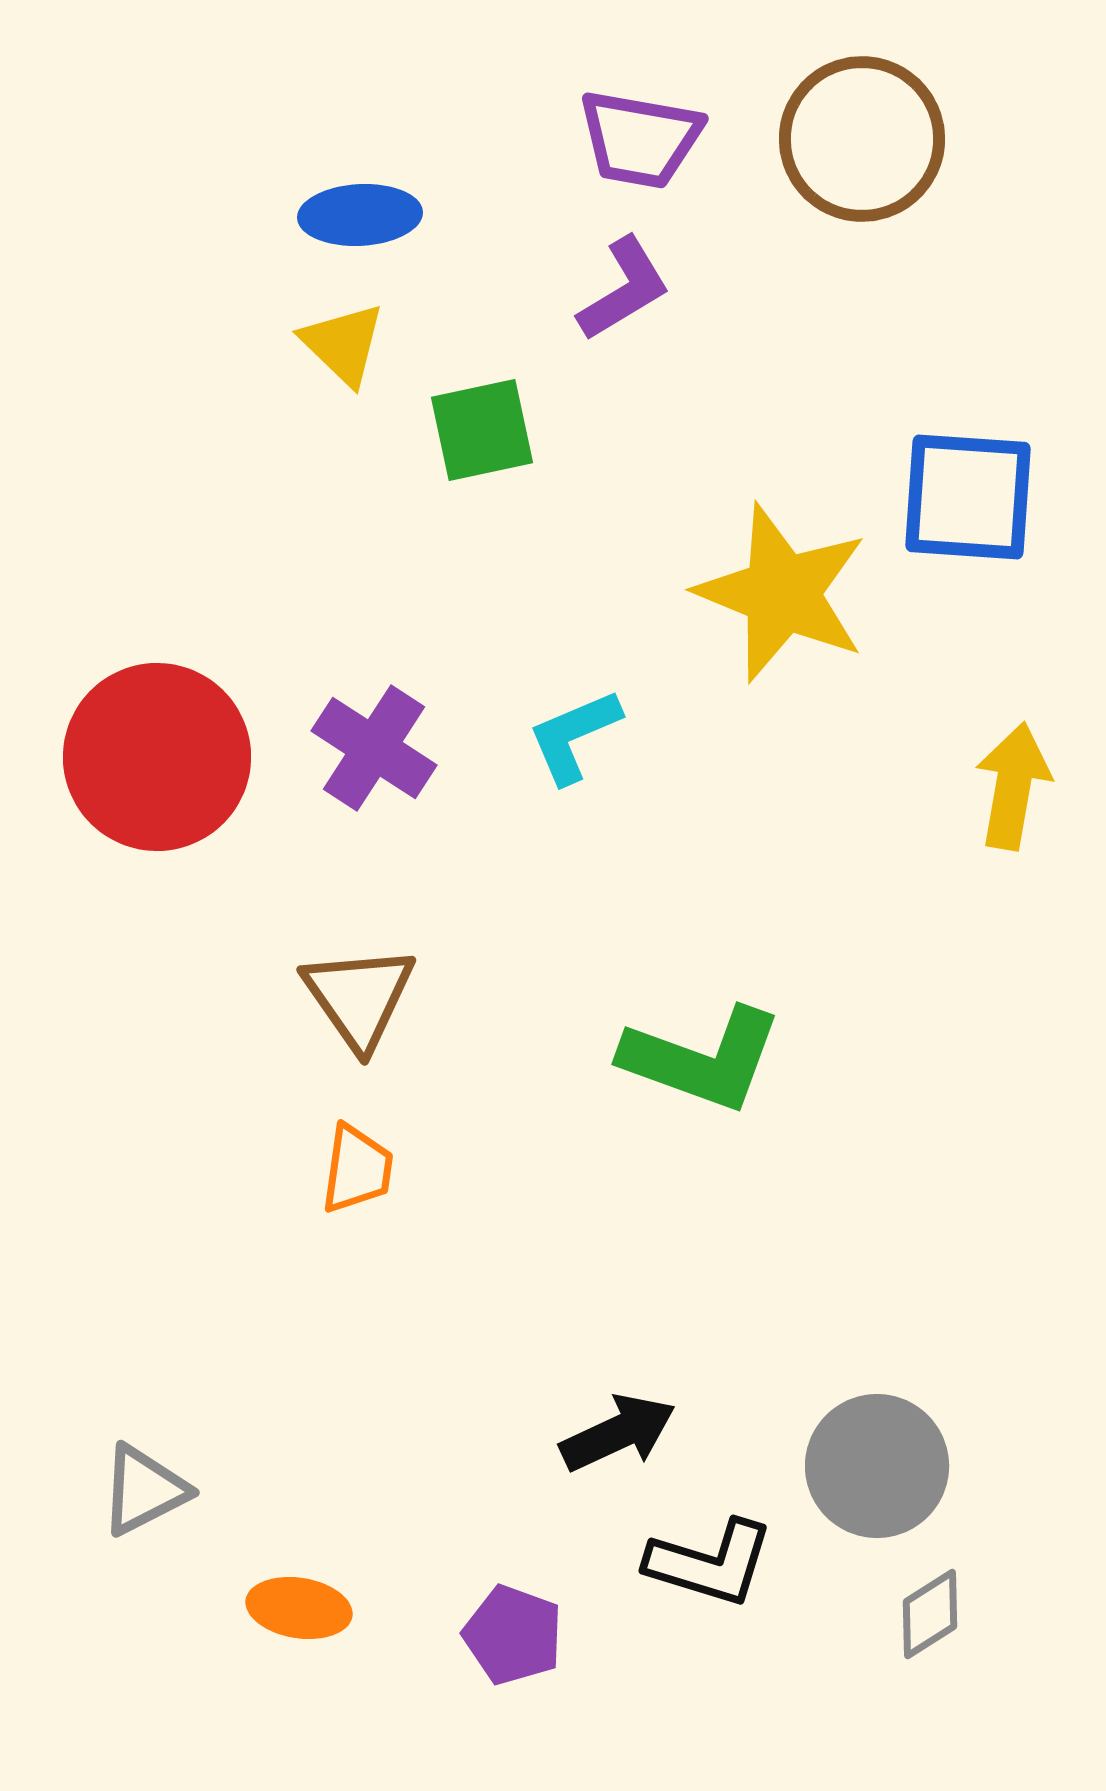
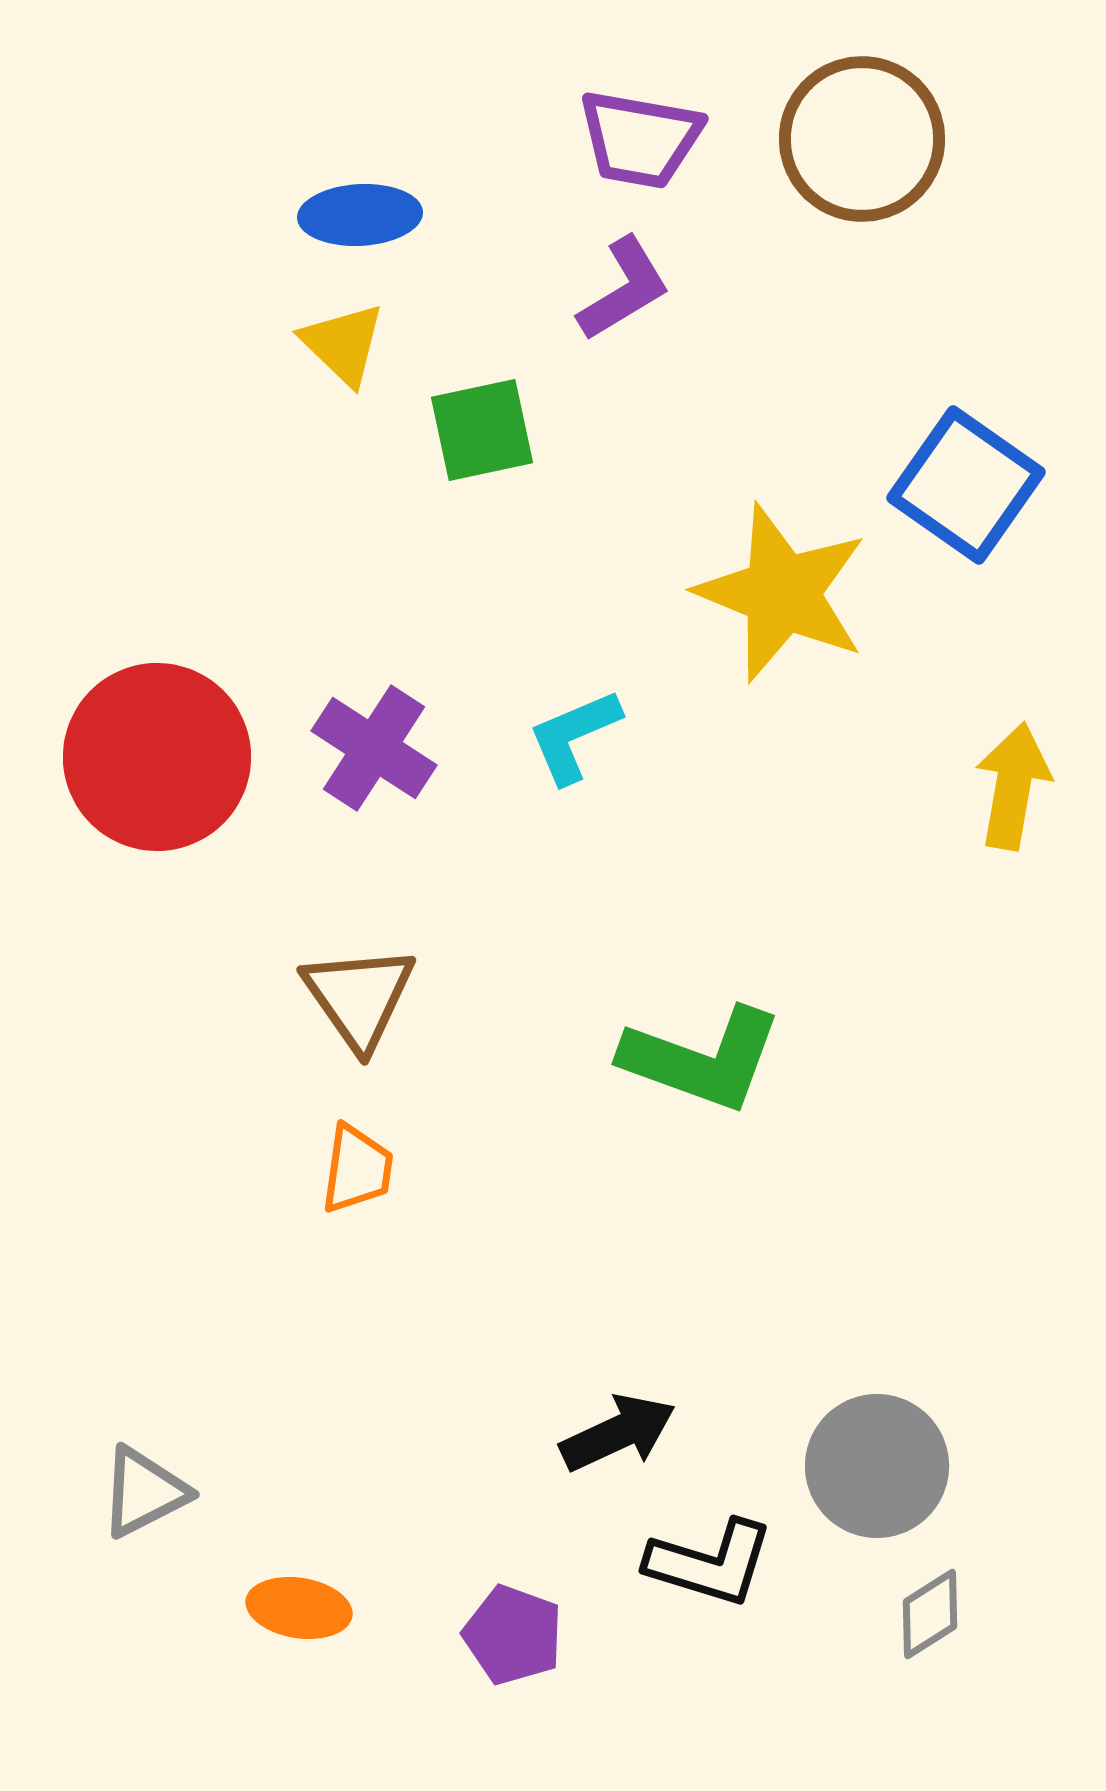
blue square: moved 2 px left, 12 px up; rotated 31 degrees clockwise
gray triangle: moved 2 px down
